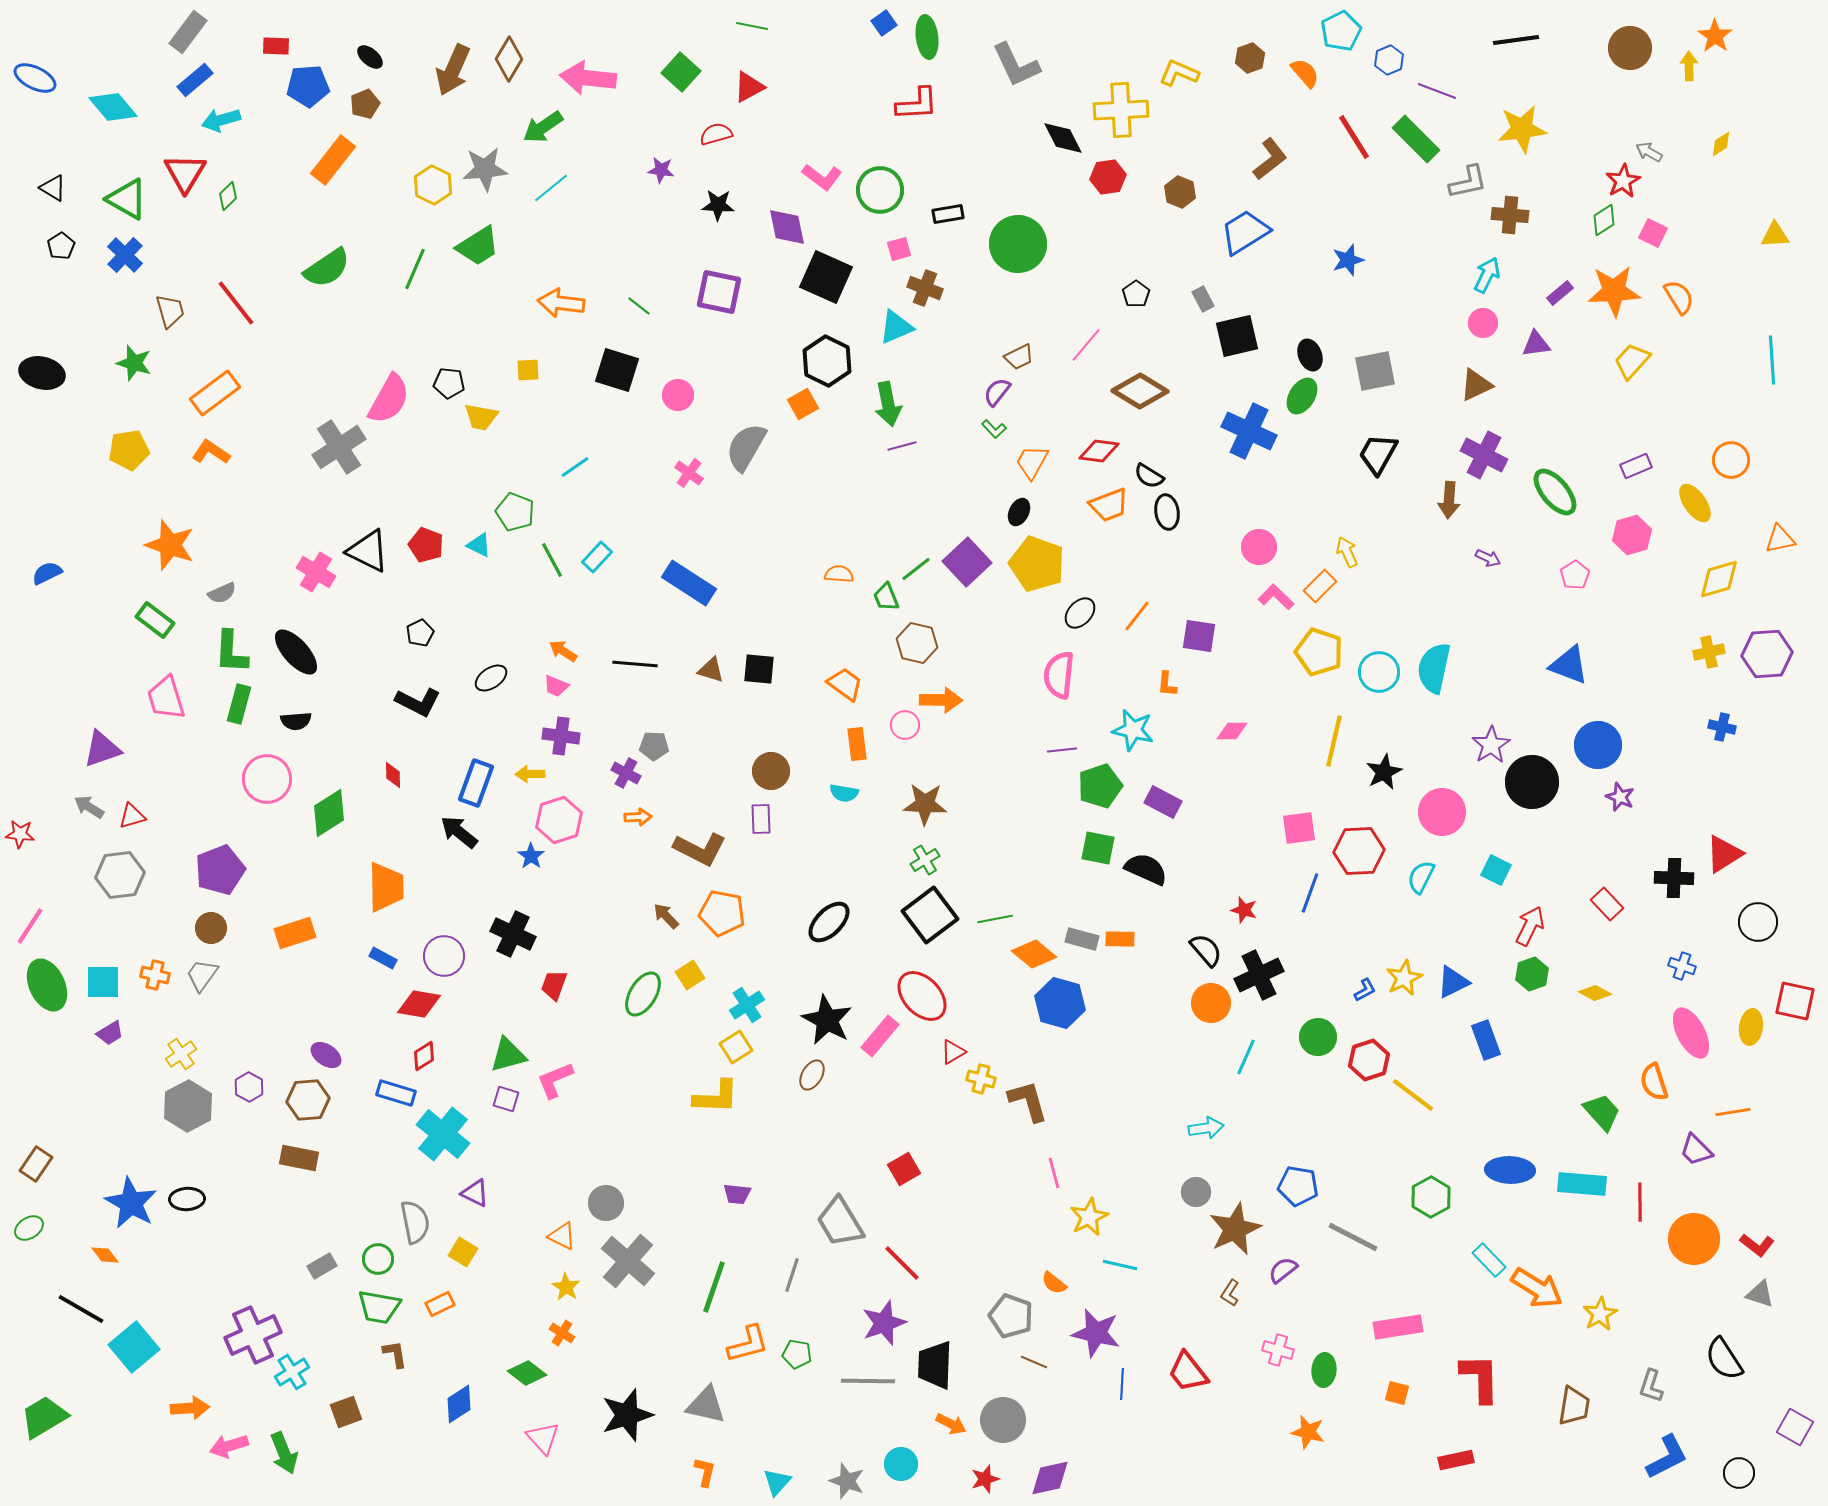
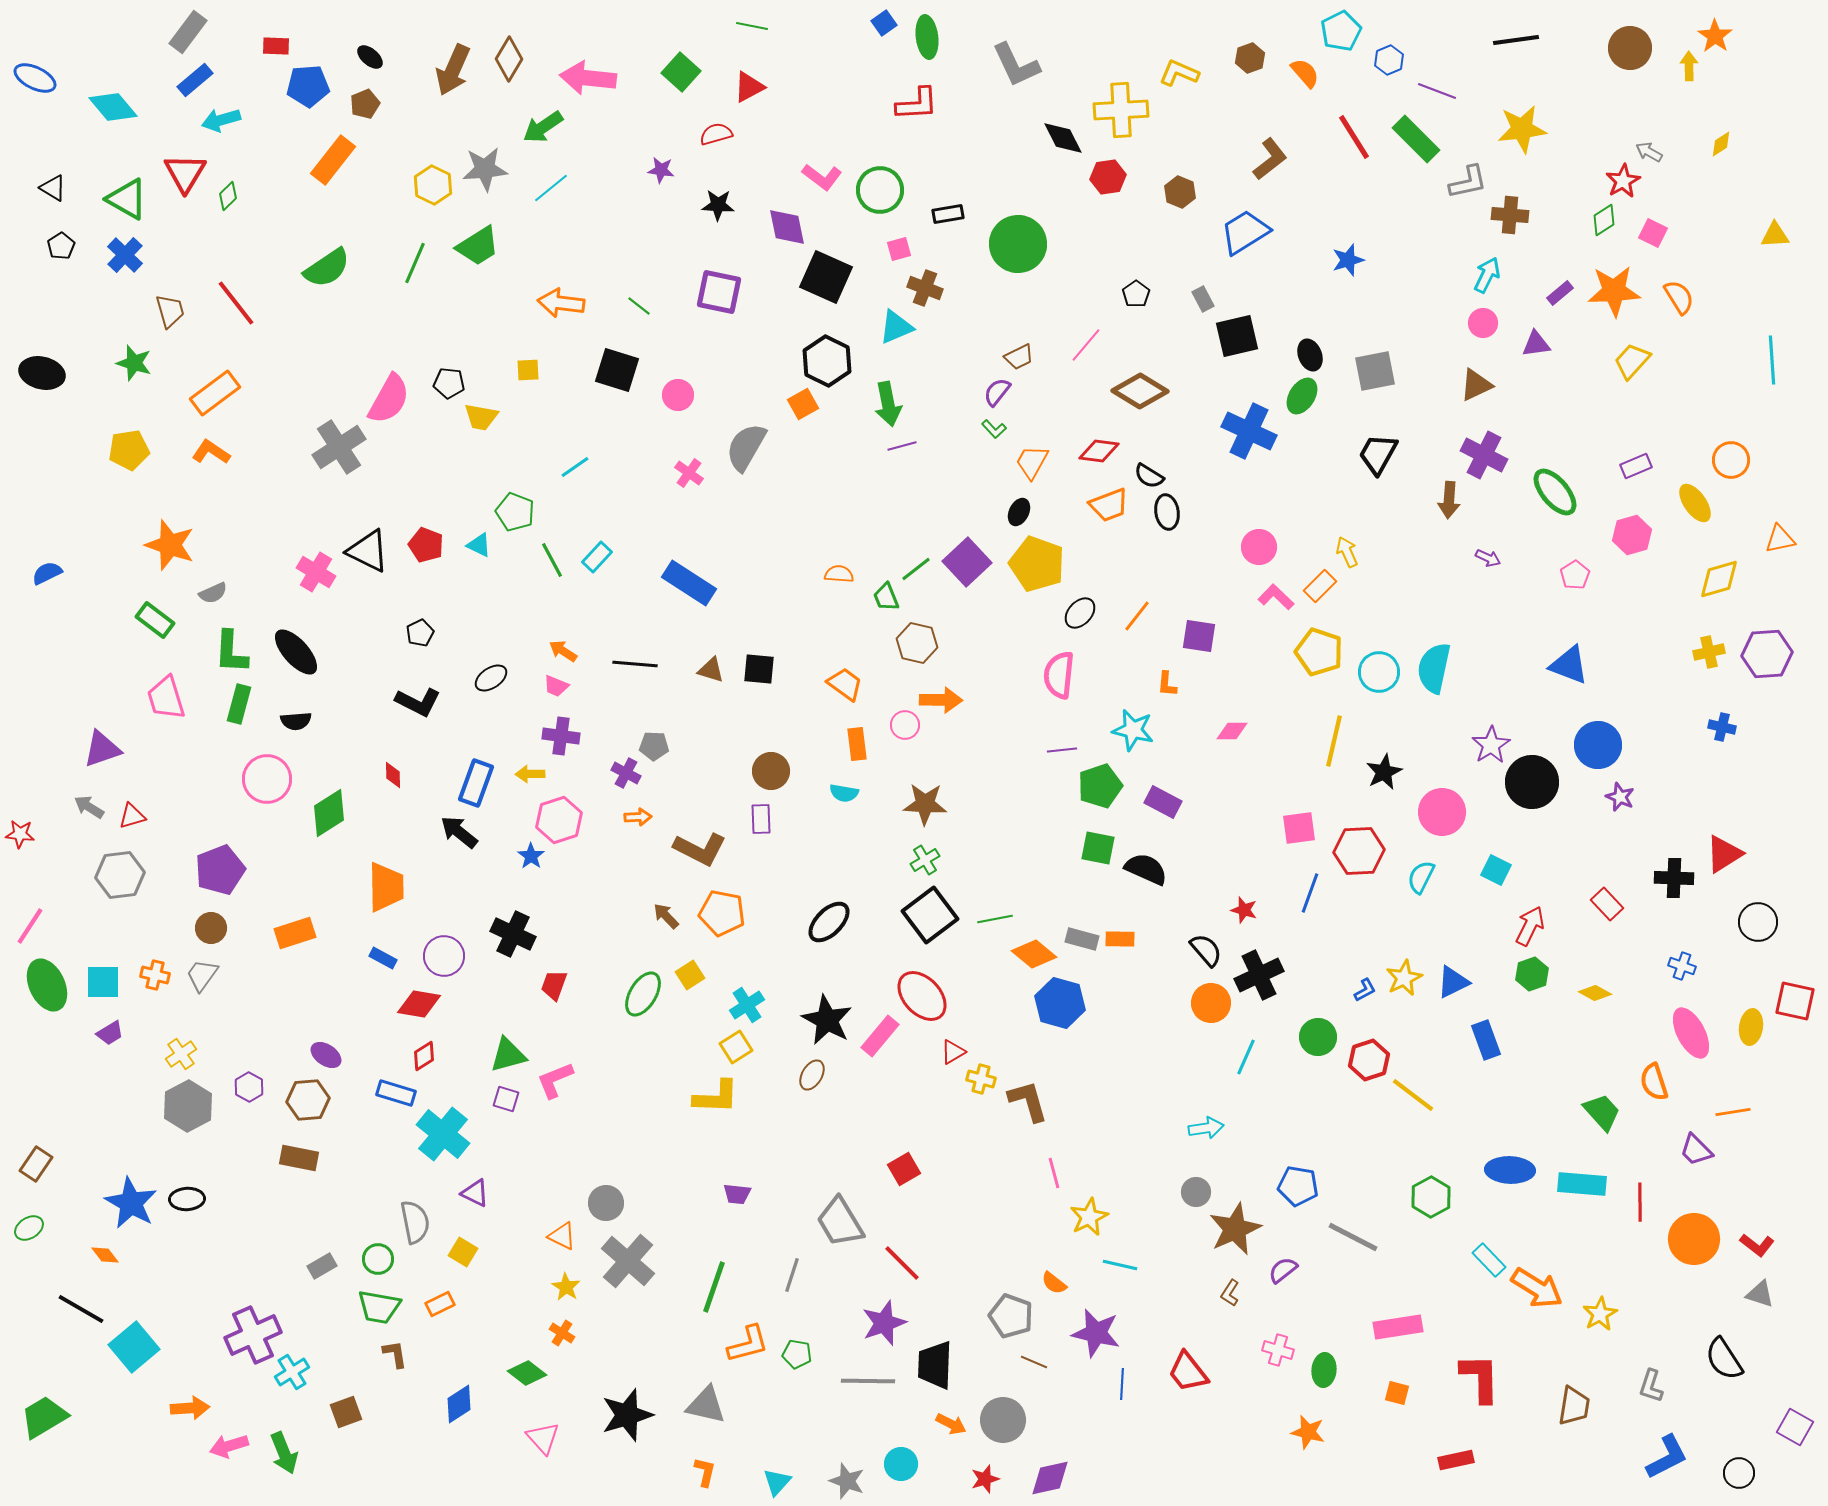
green line at (415, 269): moved 6 px up
gray semicircle at (222, 593): moved 9 px left
